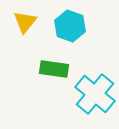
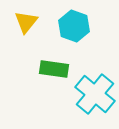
yellow triangle: moved 1 px right
cyan hexagon: moved 4 px right
